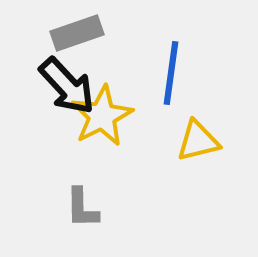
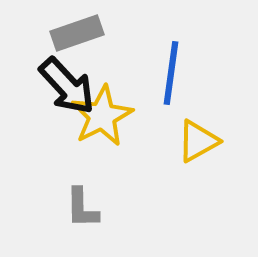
yellow triangle: rotated 15 degrees counterclockwise
